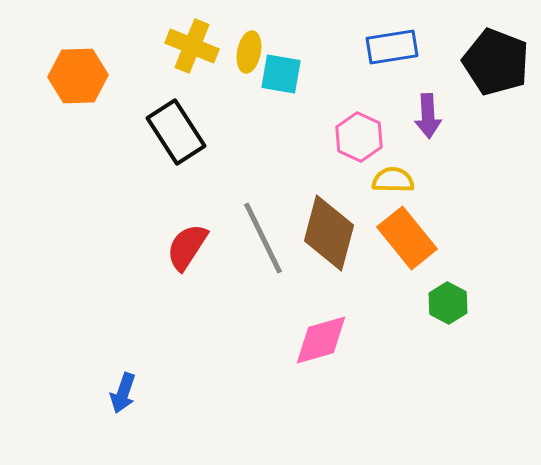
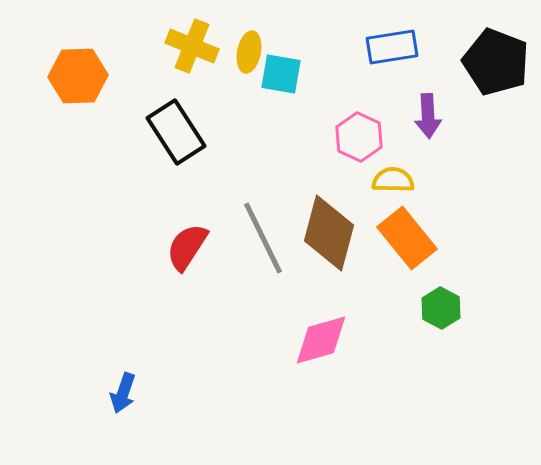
green hexagon: moved 7 px left, 5 px down
